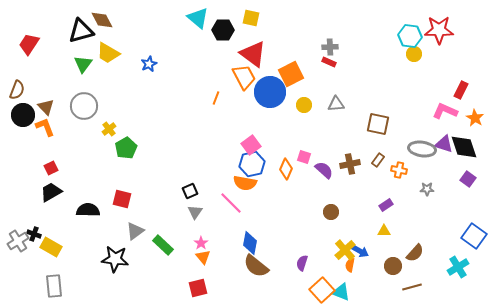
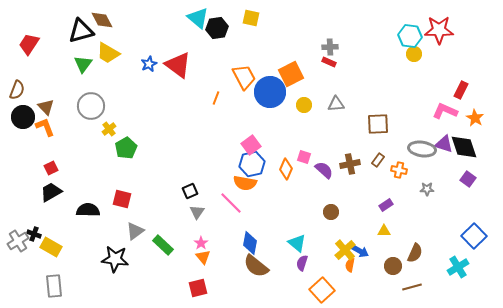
black hexagon at (223, 30): moved 6 px left, 2 px up; rotated 10 degrees counterclockwise
red triangle at (253, 54): moved 75 px left, 11 px down
gray circle at (84, 106): moved 7 px right
black circle at (23, 115): moved 2 px down
brown square at (378, 124): rotated 15 degrees counterclockwise
gray triangle at (195, 212): moved 2 px right
blue square at (474, 236): rotated 10 degrees clockwise
brown semicircle at (415, 253): rotated 18 degrees counterclockwise
cyan triangle at (341, 292): moved 44 px left, 49 px up; rotated 18 degrees clockwise
